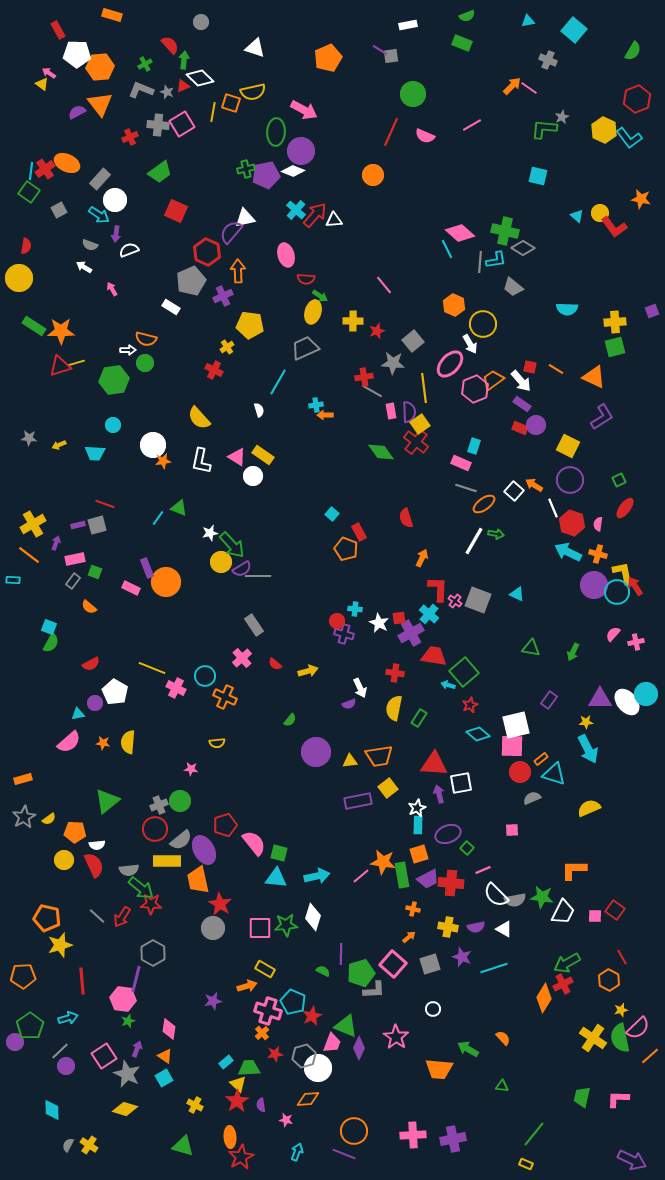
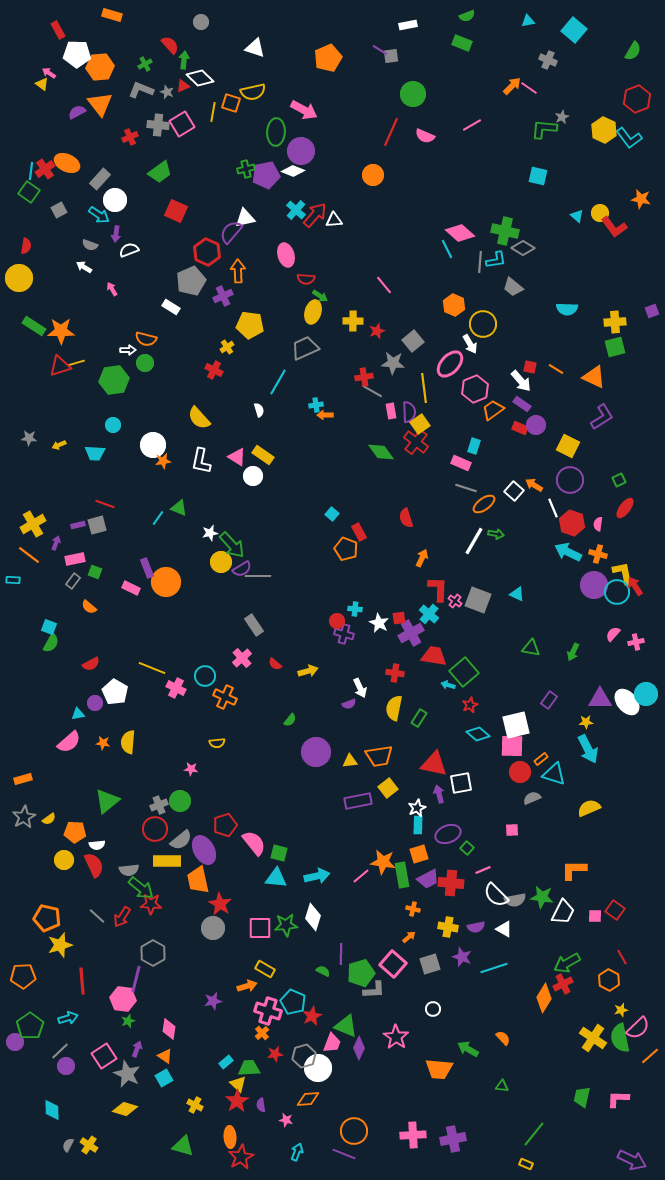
orange trapezoid at (493, 380): moved 30 px down
red triangle at (434, 764): rotated 8 degrees clockwise
